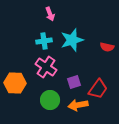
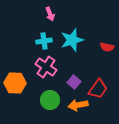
purple square: rotated 32 degrees counterclockwise
